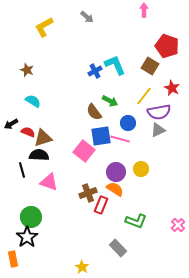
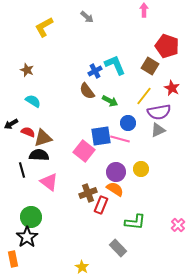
brown semicircle: moved 7 px left, 21 px up
pink triangle: rotated 18 degrees clockwise
green L-shape: moved 1 px left, 1 px down; rotated 15 degrees counterclockwise
